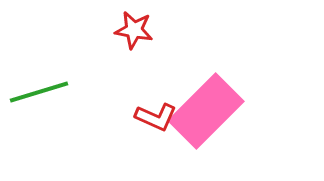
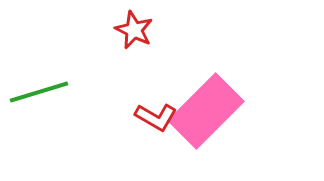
red star: rotated 15 degrees clockwise
red L-shape: rotated 6 degrees clockwise
